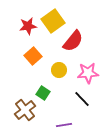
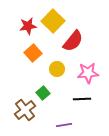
yellow square: rotated 10 degrees counterclockwise
orange square: moved 3 px up
yellow circle: moved 2 px left, 1 px up
green square: rotated 16 degrees clockwise
black line: rotated 48 degrees counterclockwise
